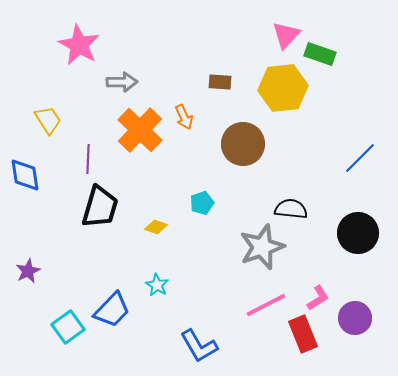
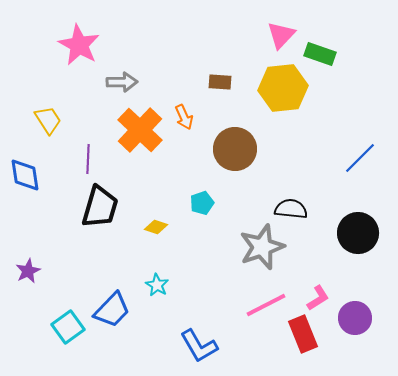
pink triangle: moved 5 px left
brown circle: moved 8 px left, 5 px down
